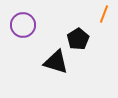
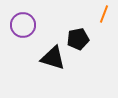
black pentagon: rotated 20 degrees clockwise
black triangle: moved 3 px left, 4 px up
